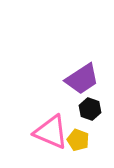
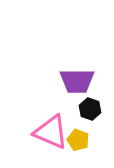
purple trapezoid: moved 5 px left, 2 px down; rotated 33 degrees clockwise
